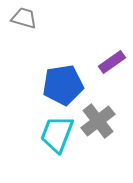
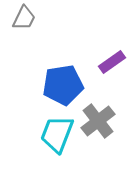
gray trapezoid: rotated 100 degrees clockwise
